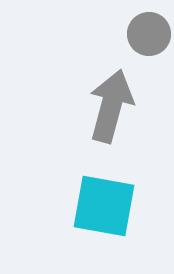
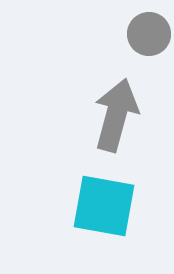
gray arrow: moved 5 px right, 9 px down
